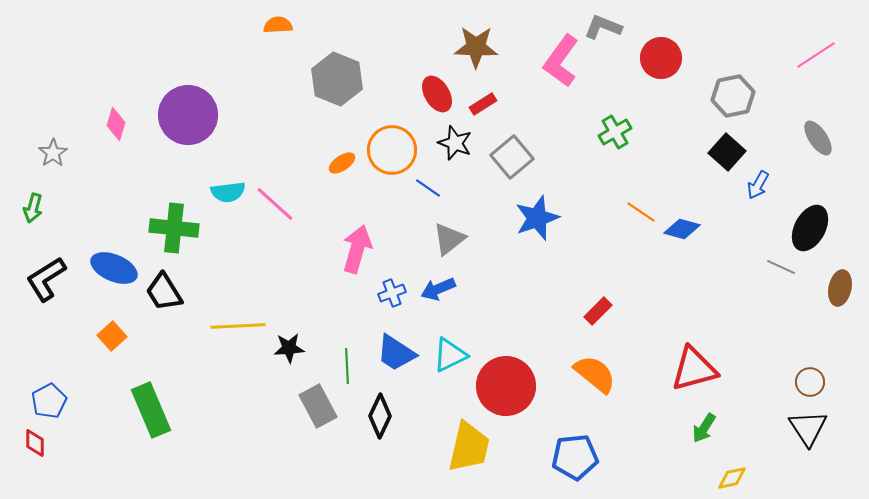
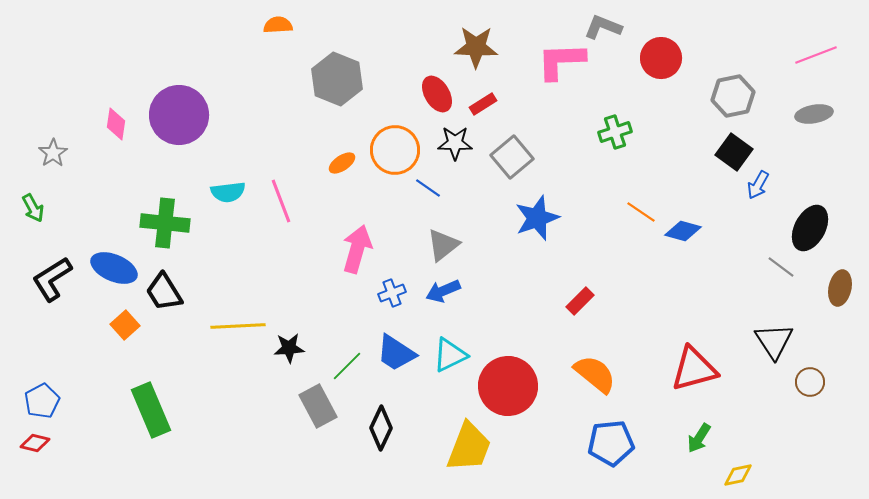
pink line at (816, 55): rotated 12 degrees clockwise
pink L-shape at (561, 61): rotated 52 degrees clockwise
purple circle at (188, 115): moved 9 px left
pink diamond at (116, 124): rotated 8 degrees counterclockwise
green cross at (615, 132): rotated 12 degrees clockwise
gray ellipse at (818, 138): moved 4 px left, 24 px up; rotated 66 degrees counterclockwise
black star at (455, 143): rotated 20 degrees counterclockwise
orange circle at (392, 150): moved 3 px right
black square at (727, 152): moved 7 px right; rotated 6 degrees counterclockwise
pink line at (275, 204): moved 6 px right, 3 px up; rotated 27 degrees clockwise
green arrow at (33, 208): rotated 44 degrees counterclockwise
green cross at (174, 228): moved 9 px left, 5 px up
blue diamond at (682, 229): moved 1 px right, 2 px down
gray triangle at (449, 239): moved 6 px left, 6 px down
gray line at (781, 267): rotated 12 degrees clockwise
black L-shape at (46, 279): moved 6 px right
blue arrow at (438, 289): moved 5 px right, 2 px down
red rectangle at (598, 311): moved 18 px left, 10 px up
orange square at (112, 336): moved 13 px right, 11 px up
green line at (347, 366): rotated 48 degrees clockwise
red circle at (506, 386): moved 2 px right
blue pentagon at (49, 401): moved 7 px left
black diamond at (380, 416): moved 1 px right, 12 px down
green arrow at (704, 428): moved 5 px left, 10 px down
black triangle at (808, 428): moved 34 px left, 87 px up
red diamond at (35, 443): rotated 76 degrees counterclockwise
yellow trapezoid at (469, 447): rotated 8 degrees clockwise
blue pentagon at (575, 457): moved 36 px right, 14 px up
yellow diamond at (732, 478): moved 6 px right, 3 px up
